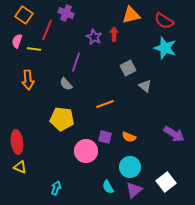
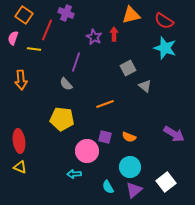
pink semicircle: moved 4 px left, 3 px up
orange arrow: moved 7 px left
red ellipse: moved 2 px right, 1 px up
pink circle: moved 1 px right
cyan arrow: moved 18 px right, 14 px up; rotated 112 degrees counterclockwise
